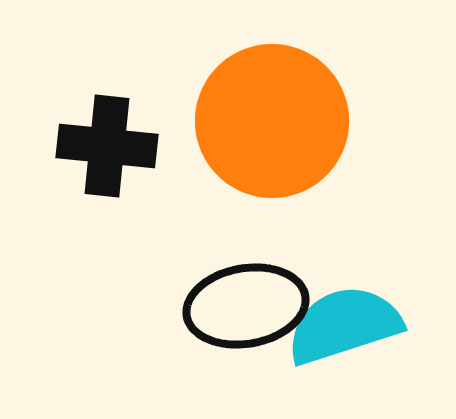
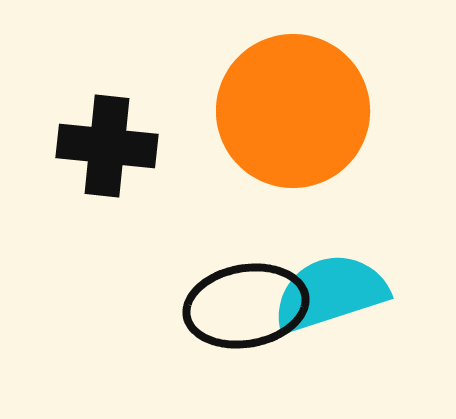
orange circle: moved 21 px right, 10 px up
cyan semicircle: moved 14 px left, 32 px up
